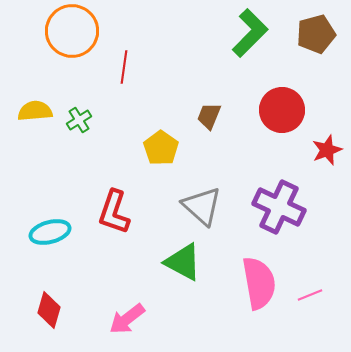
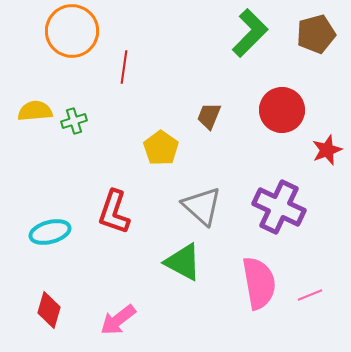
green cross: moved 5 px left, 1 px down; rotated 15 degrees clockwise
pink arrow: moved 9 px left, 1 px down
